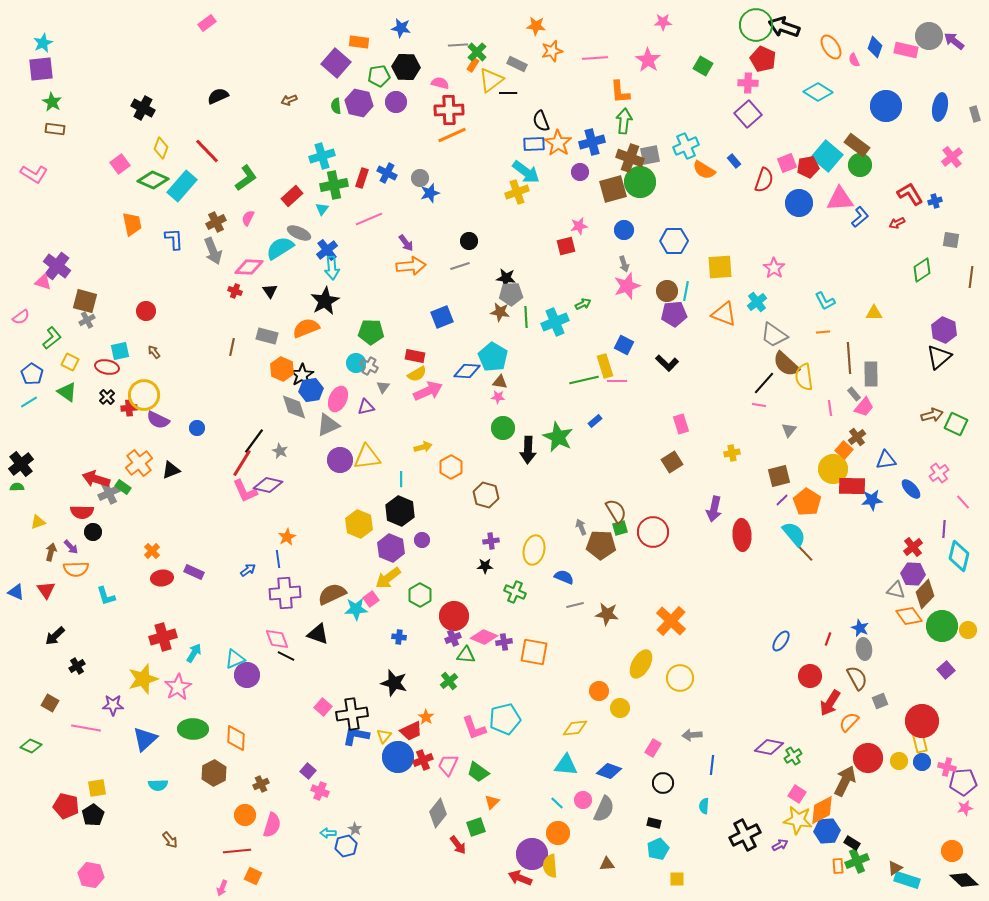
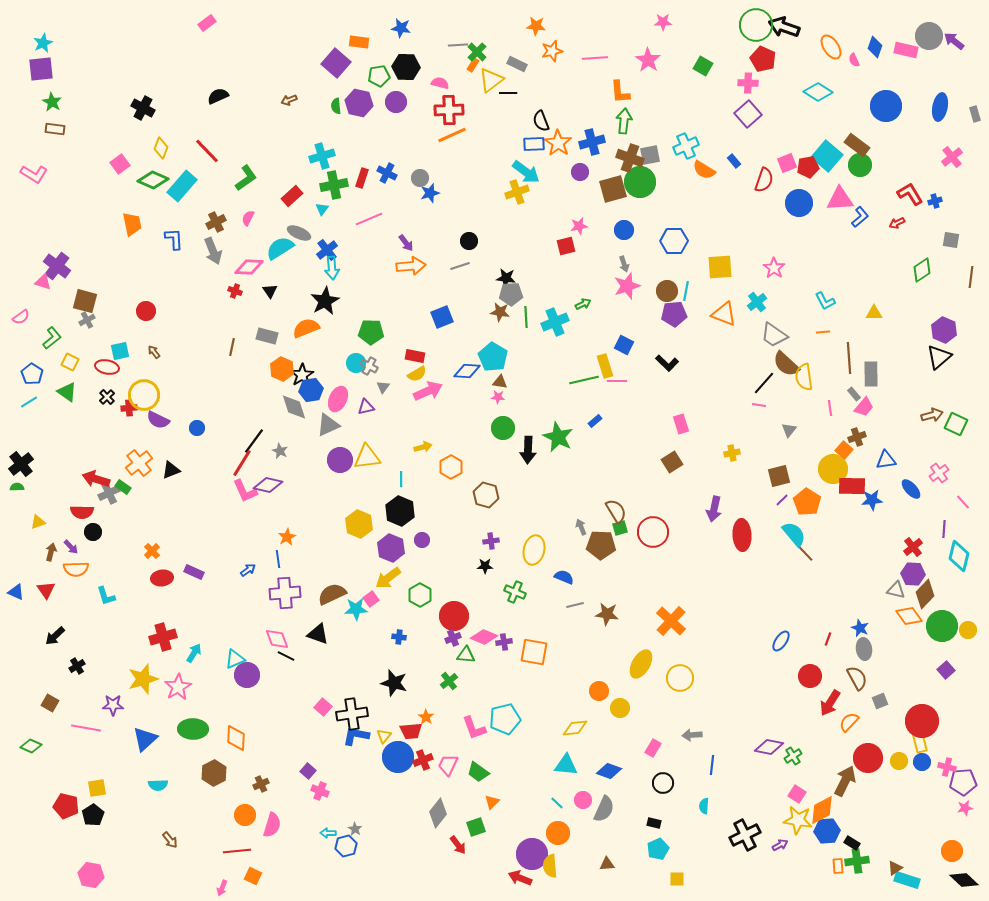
brown cross at (857, 437): rotated 18 degrees clockwise
red trapezoid at (411, 731): rotated 20 degrees clockwise
green cross at (857, 861): rotated 15 degrees clockwise
